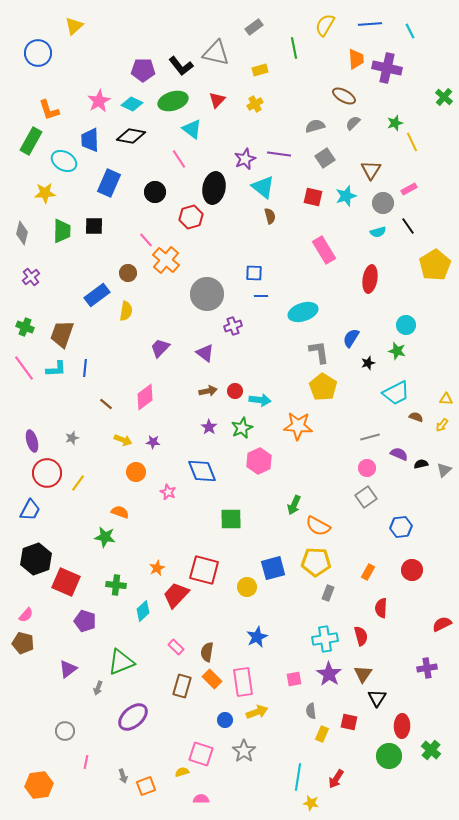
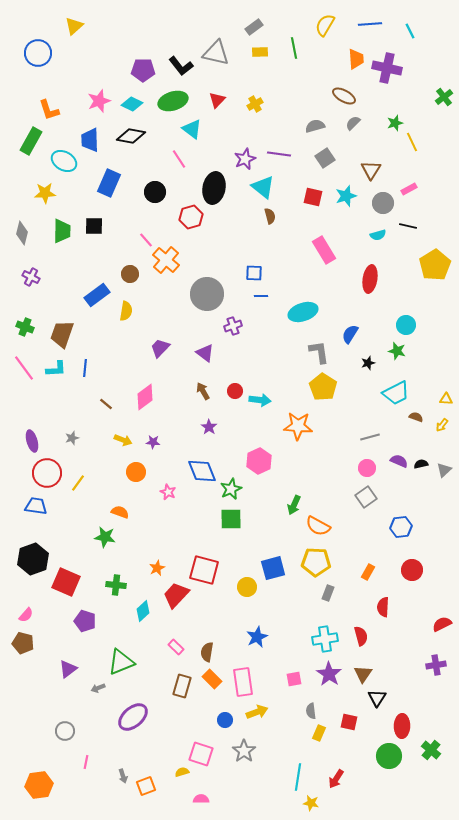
yellow rectangle at (260, 70): moved 18 px up; rotated 14 degrees clockwise
green cross at (444, 97): rotated 12 degrees clockwise
pink star at (99, 101): rotated 10 degrees clockwise
black line at (408, 226): rotated 42 degrees counterclockwise
cyan semicircle at (378, 232): moved 3 px down
brown circle at (128, 273): moved 2 px right, 1 px down
purple cross at (31, 277): rotated 24 degrees counterclockwise
blue semicircle at (351, 338): moved 1 px left, 4 px up
brown arrow at (208, 391): moved 5 px left; rotated 108 degrees counterclockwise
green star at (242, 428): moved 11 px left, 61 px down
purple semicircle at (399, 454): moved 7 px down
blue trapezoid at (30, 510): moved 6 px right, 4 px up; rotated 110 degrees counterclockwise
black hexagon at (36, 559): moved 3 px left
red semicircle at (381, 608): moved 2 px right, 1 px up
purple cross at (427, 668): moved 9 px right, 3 px up
gray arrow at (98, 688): rotated 48 degrees clockwise
yellow rectangle at (322, 734): moved 3 px left, 1 px up
